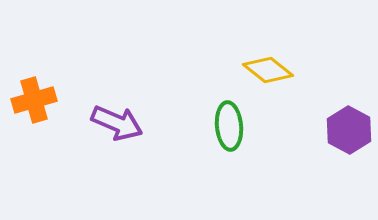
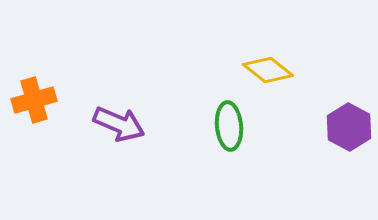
purple arrow: moved 2 px right, 1 px down
purple hexagon: moved 3 px up
